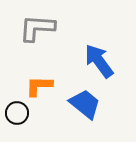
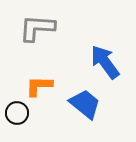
blue arrow: moved 6 px right, 1 px down
